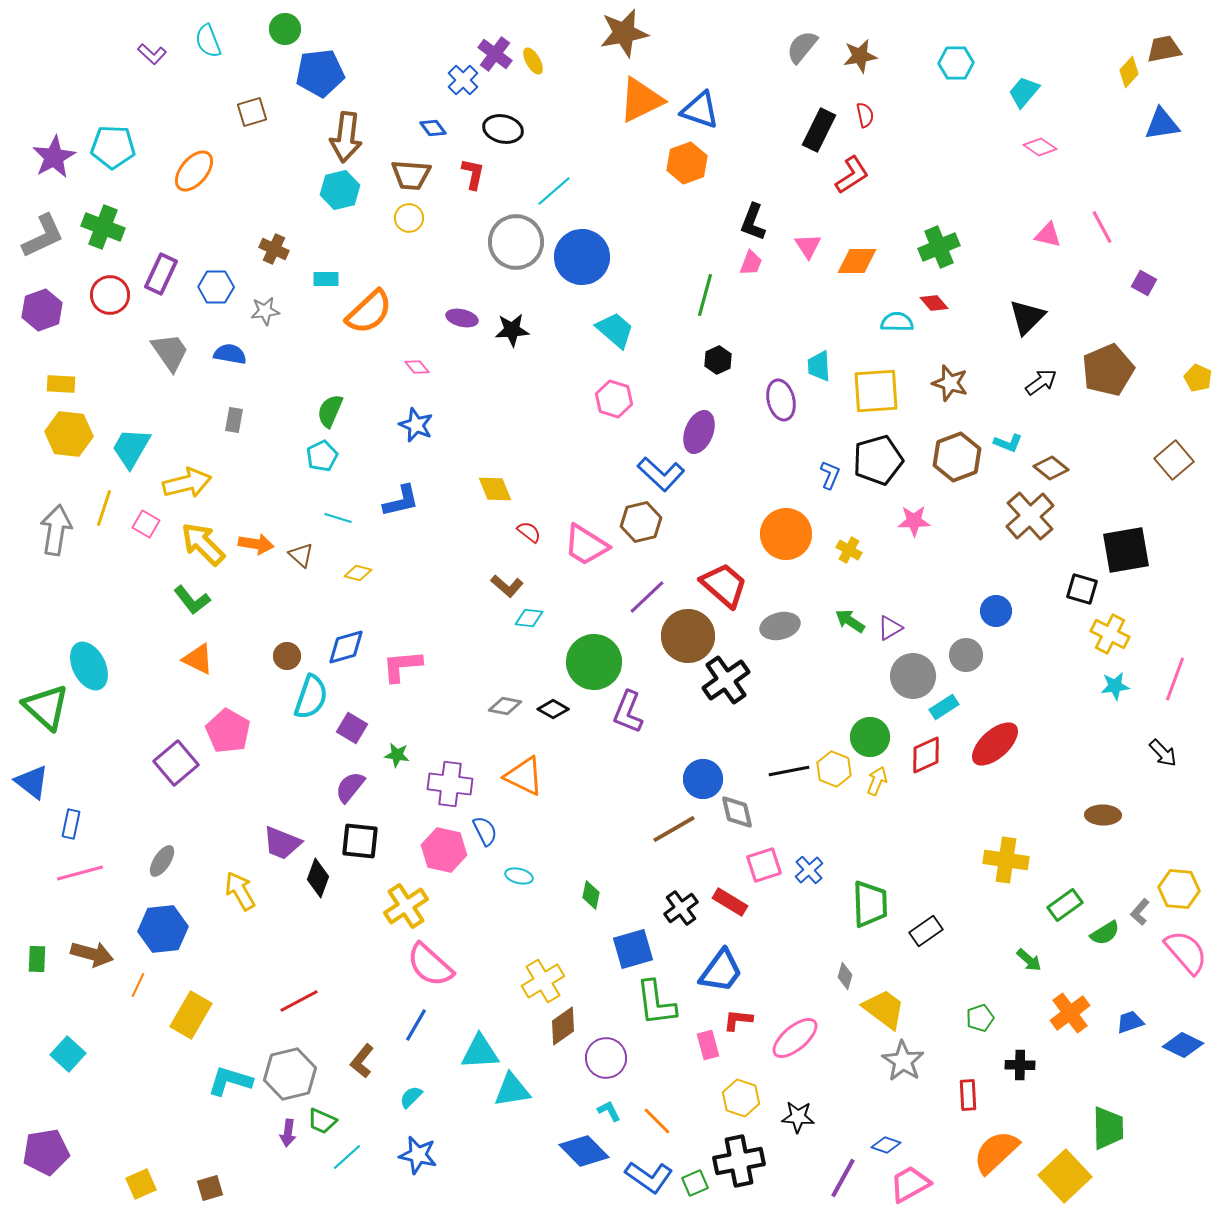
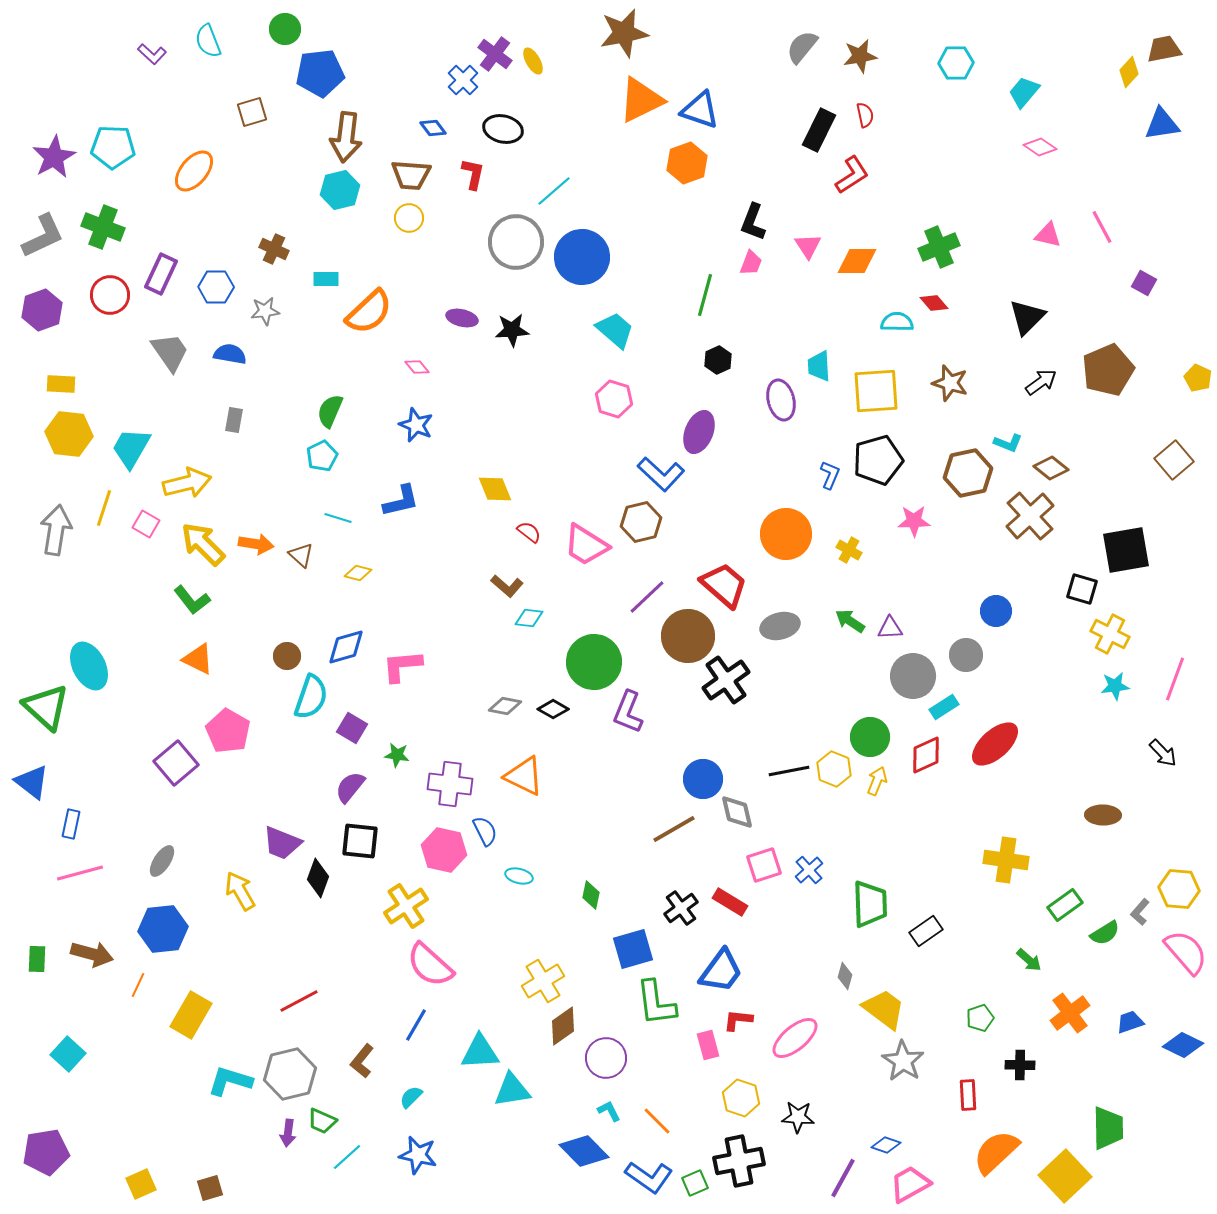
brown hexagon at (957, 457): moved 11 px right, 16 px down; rotated 9 degrees clockwise
purple triangle at (890, 628): rotated 28 degrees clockwise
